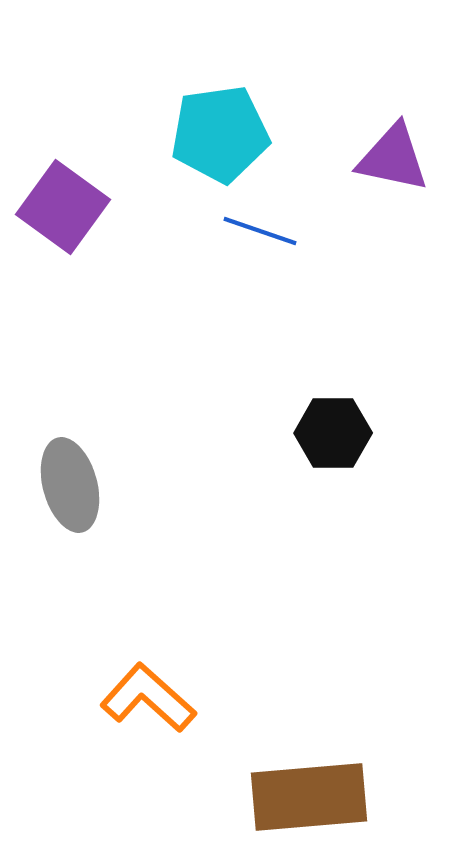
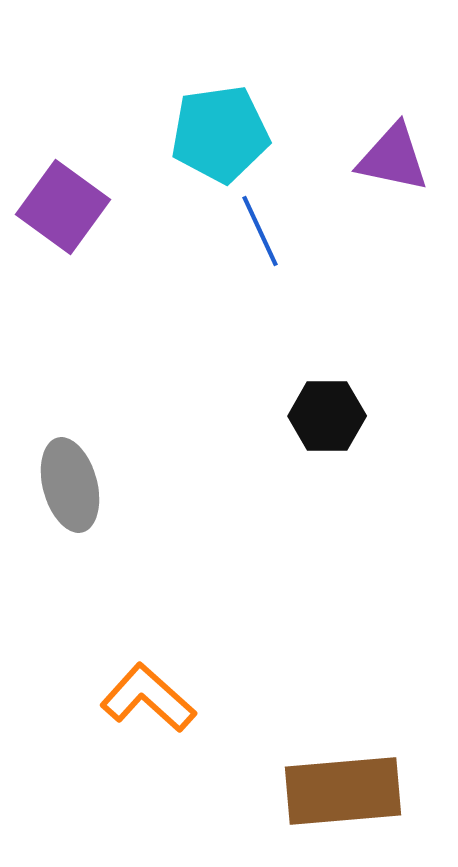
blue line: rotated 46 degrees clockwise
black hexagon: moved 6 px left, 17 px up
brown rectangle: moved 34 px right, 6 px up
